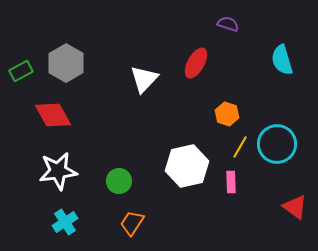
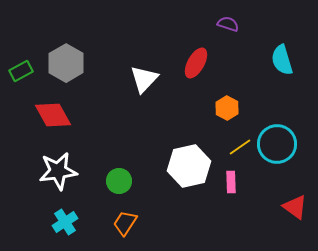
orange hexagon: moved 6 px up; rotated 10 degrees clockwise
yellow line: rotated 25 degrees clockwise
white hexagon: moved 2 px right
orange trapezoid: moved 7 px left
